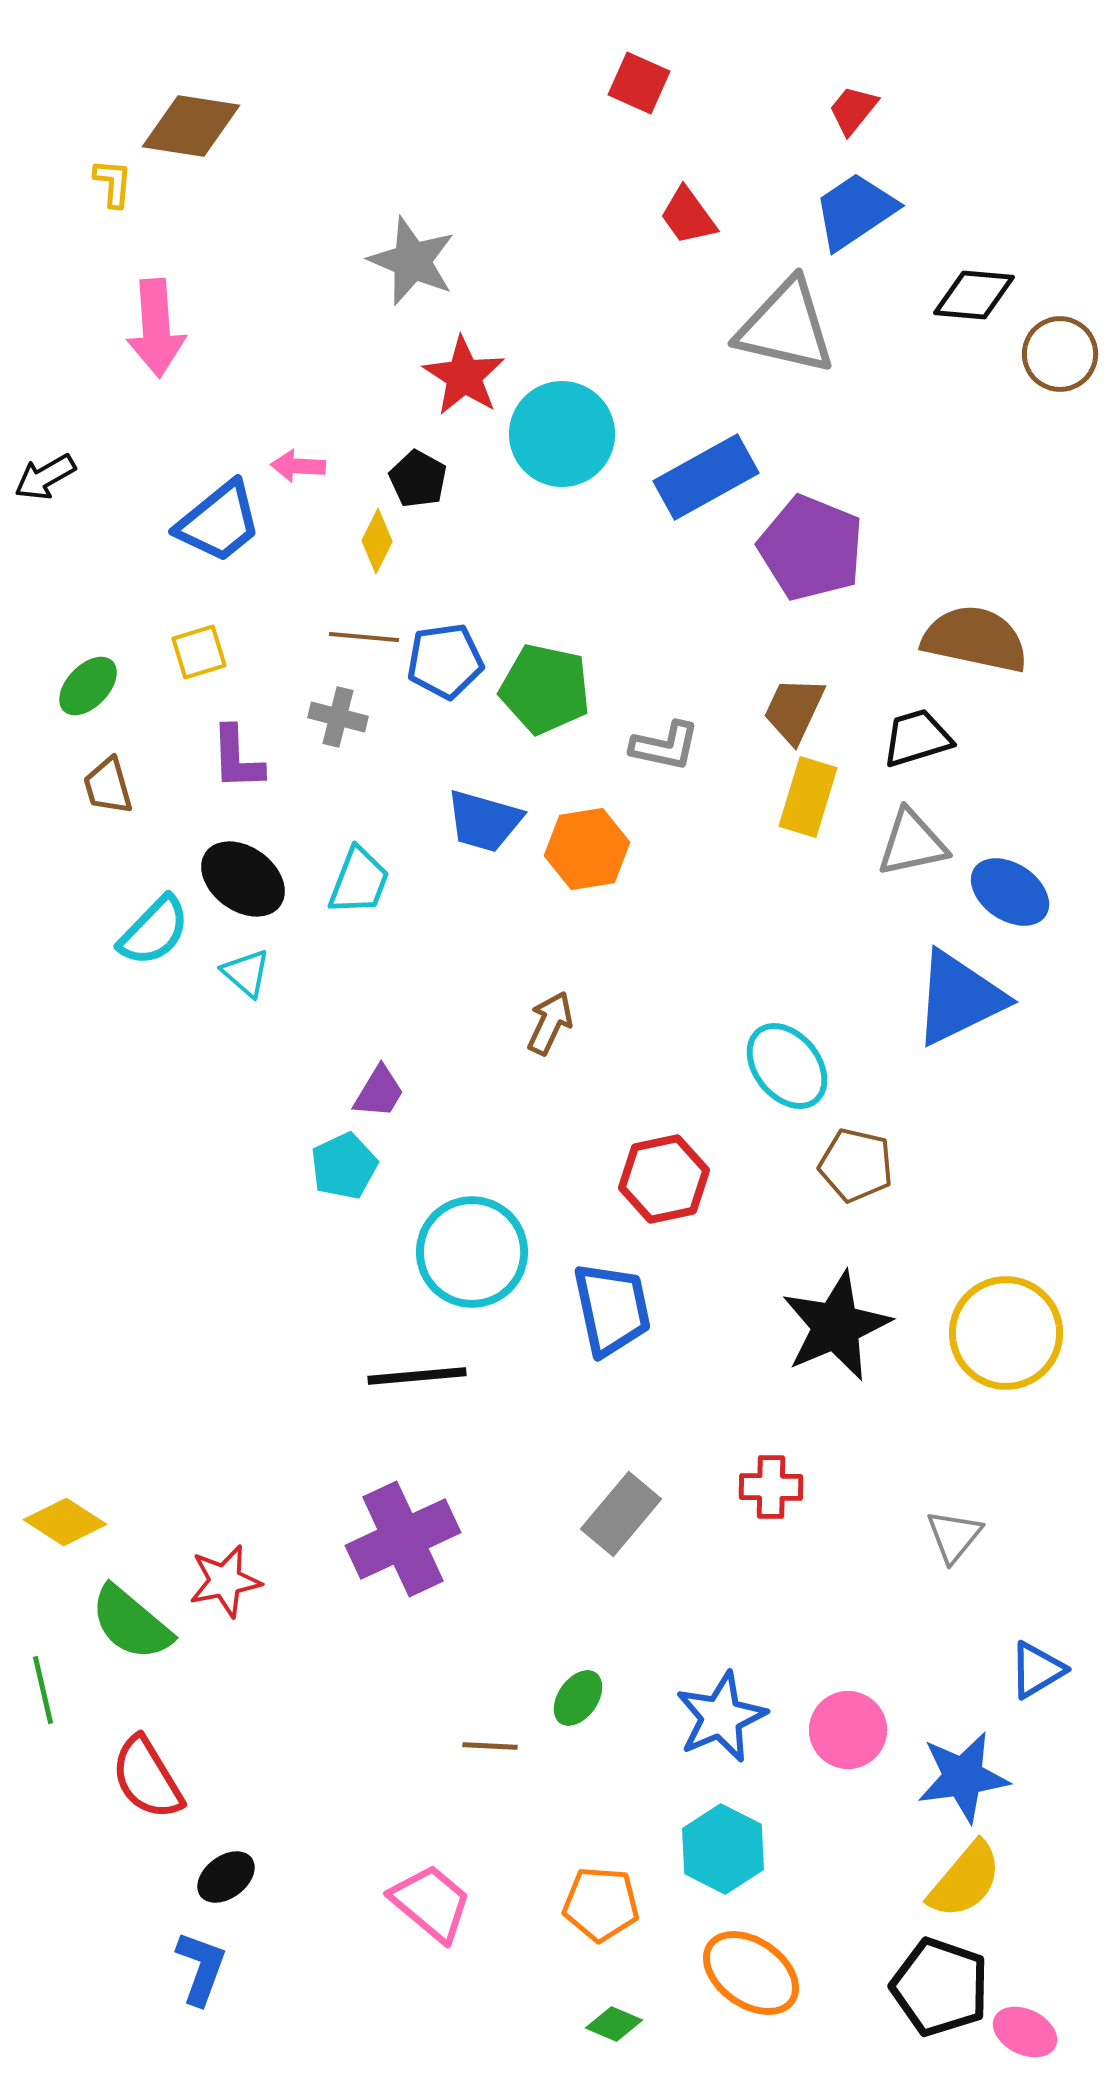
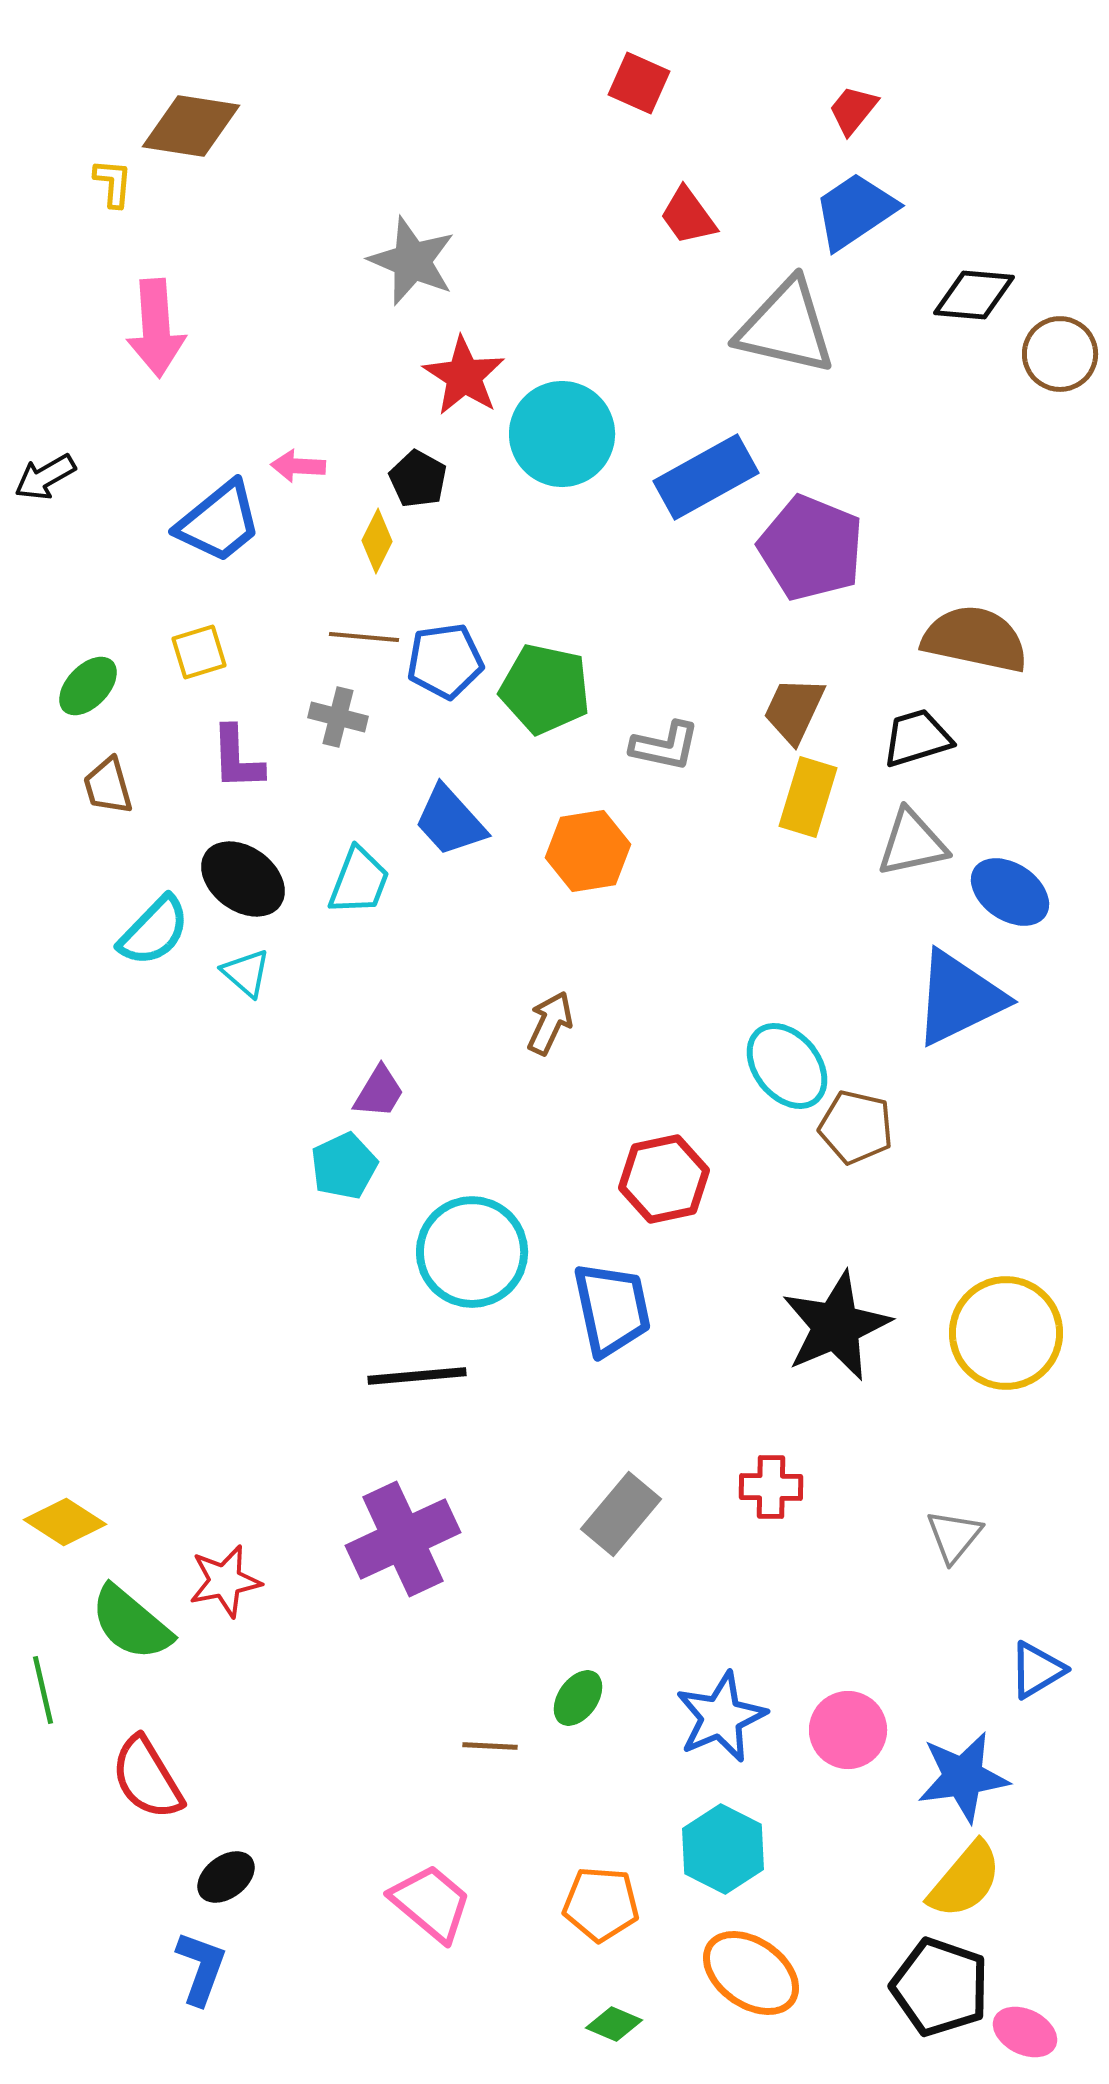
blue trapezoid at (484, 821): moved 34 px left; rotated 32 degrees clockwise
orange hexagon at (587, 849): moved 1 px right, 2 px down
brown pentagon at (856, 1165): moved 38 px up
